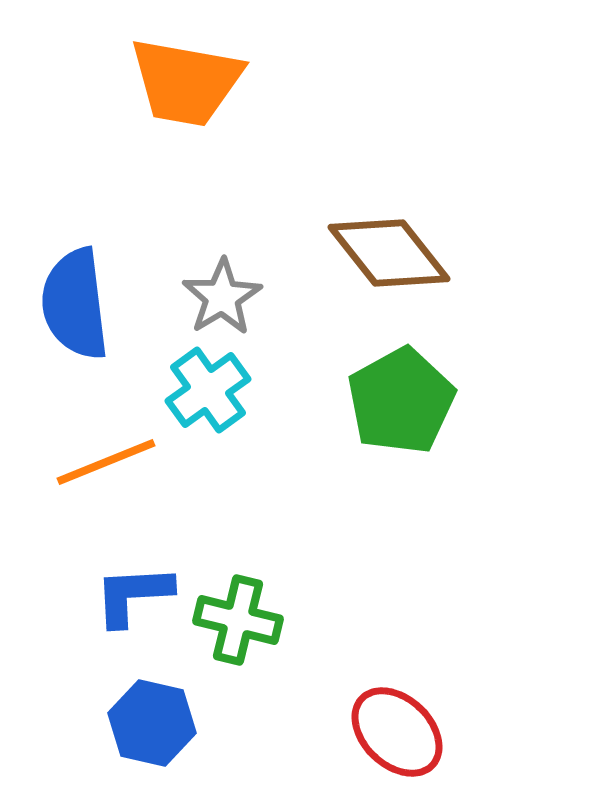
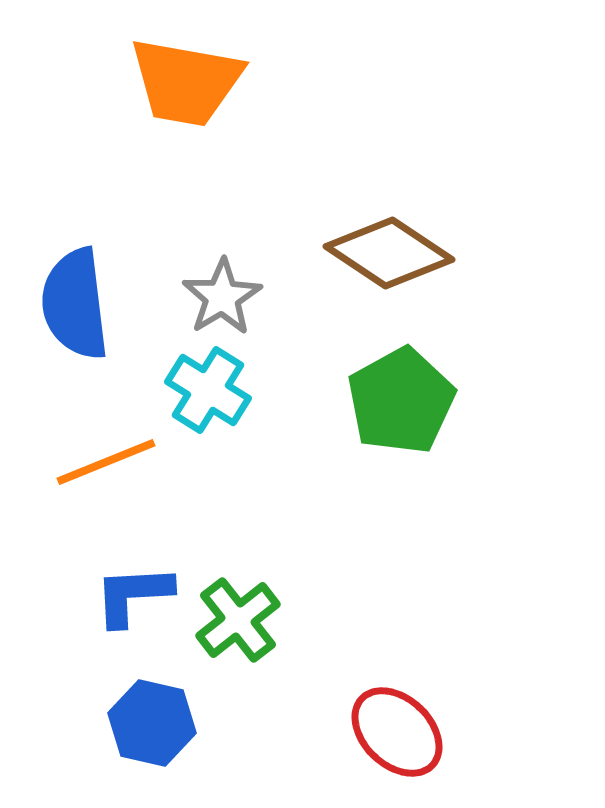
brown diamond: rotated 18 degrees counterclockwise
cyan cross: rotated 22 degrees counterclockwise
green cross: rotated 38 degrees clockwise
